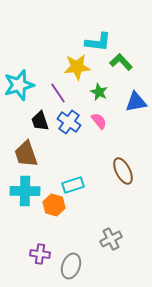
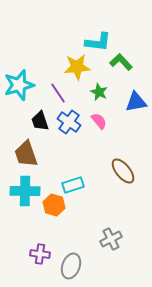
brown ellipse: rotated 12 degrees counterclockwise
